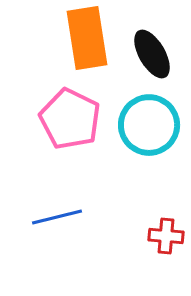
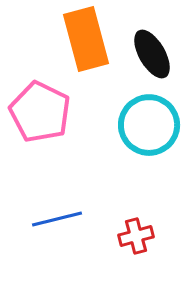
orange rectangle: moved 1 px left, 1 px down; rotated 6 degrees counterclockwise
pink pentagon: moved 30 px left, 7 px up
blue line: moved 2 px down
red cross: moved 30 px left; rotated 20 degrees counterclockwise
